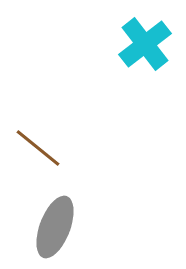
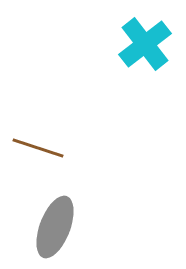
brown line: rotated 21 degrees counterclockwise
